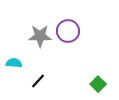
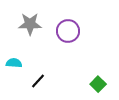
gray star: moved 10 px left, 12 px up
